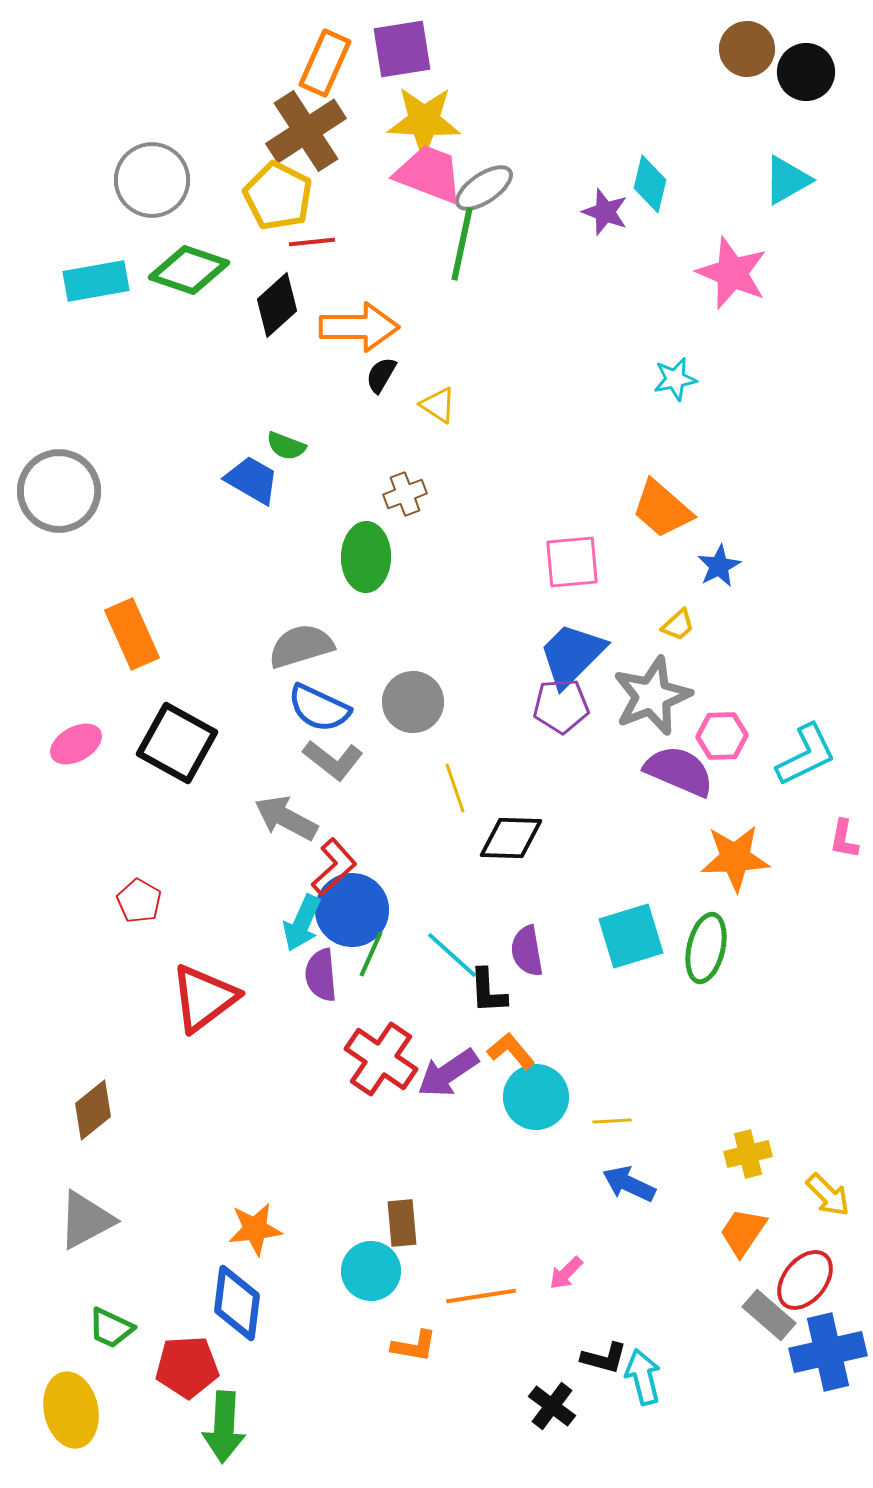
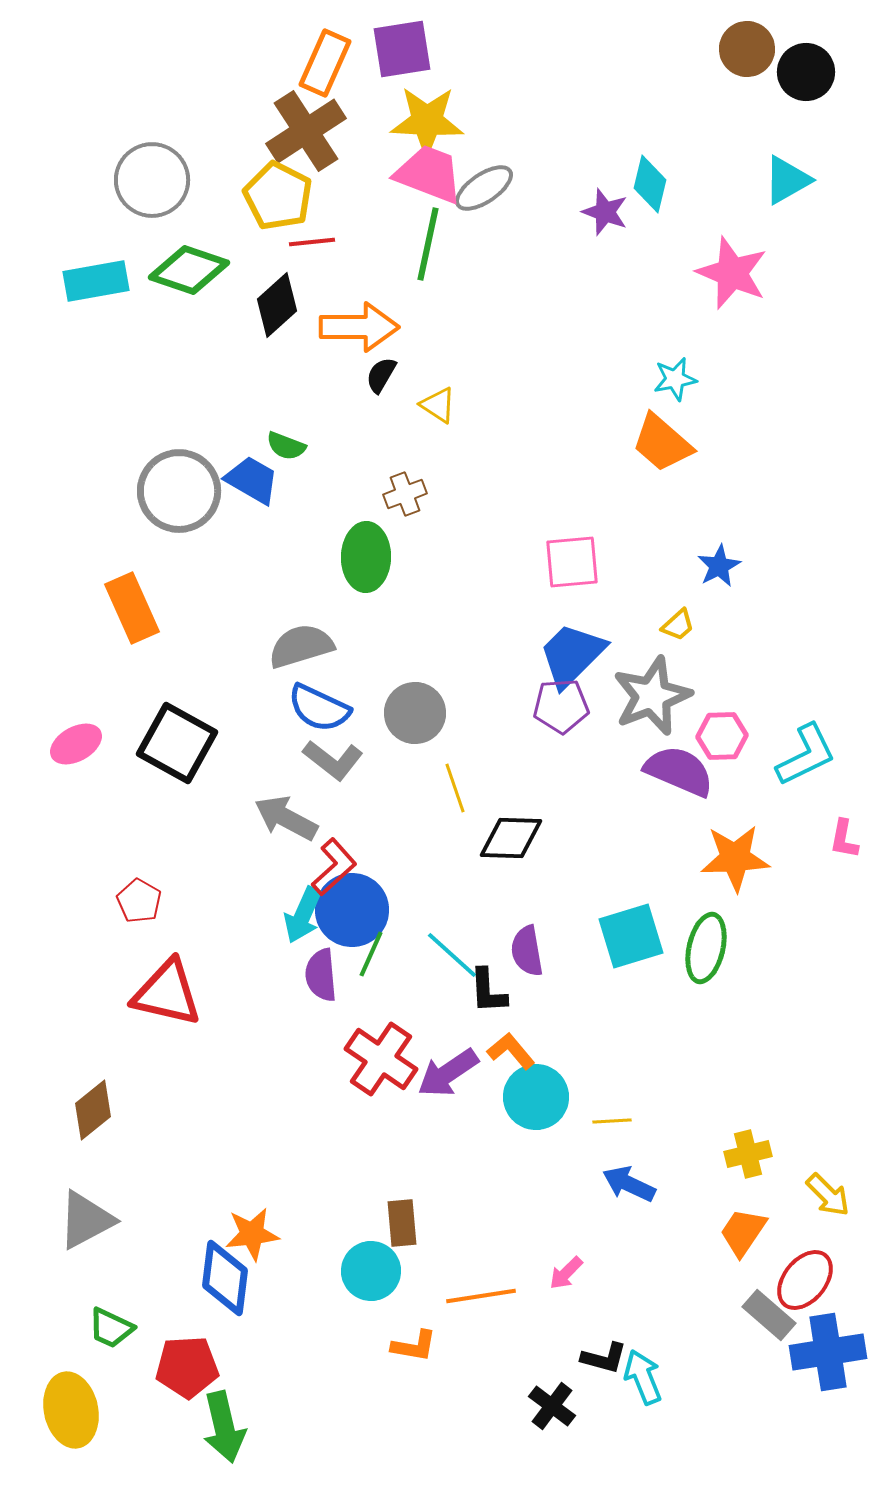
yellow star at (424, 121): moved 3 px right
green line at (462, 244): moved 34 px left
gray circle at (59, 491): moved 120 px right
orange trapezoid at (662, 509): moved 66 px up
orange rectangle at (132, 634): moved 26 px up
gray circle at (413, 702): moved 2 px right, 11 px down
cyan arrow at (302, 923): moved 1 px right, 8 px up
red triangle at (204, 998): moved 37 px left, 5 px up; rotated 50 degrees clockwise
orange star at (255, 1229): moved 3 px left, 5 px down
blue diamond at (237, 1303): moved 12 px left, 25 px up
blue cross at (828, 1352): rotated 4 degrees clockwise
cyan arrow at (643, 1377): rotated 8 degrees counterclockwise
green arrow at (224, 1427): rotated 16 degrees counterclockwise
